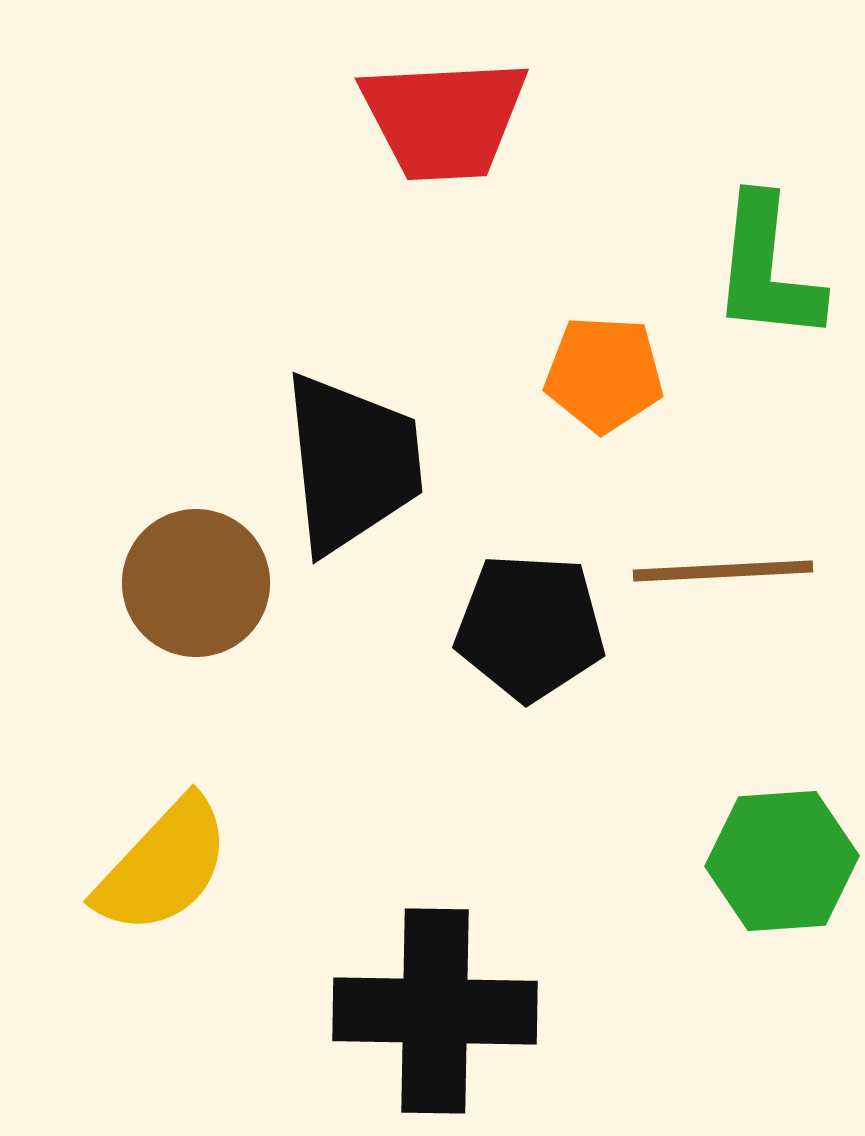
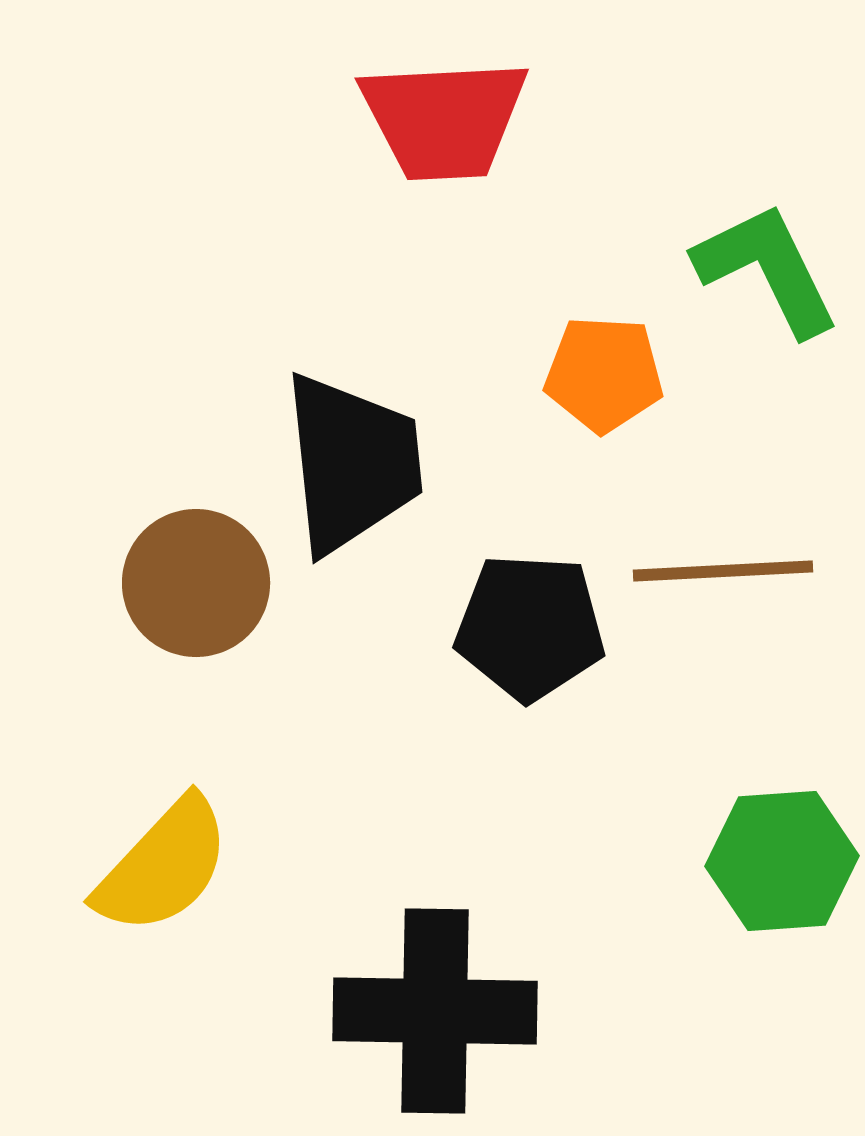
green L-shape: rotated 148 degrees clockwise
